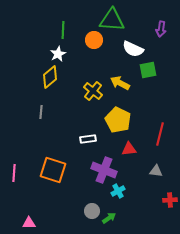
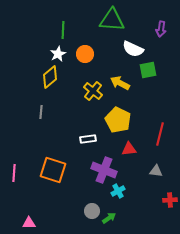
orange circle: moved 9 px left, 14 px down
